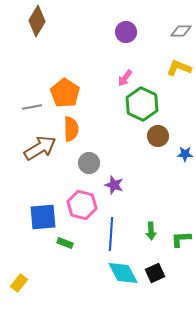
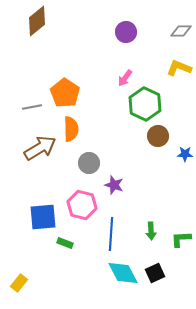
brown diamond: rotated 20 degrees clockwise
green hexagon: moved 3 px right
